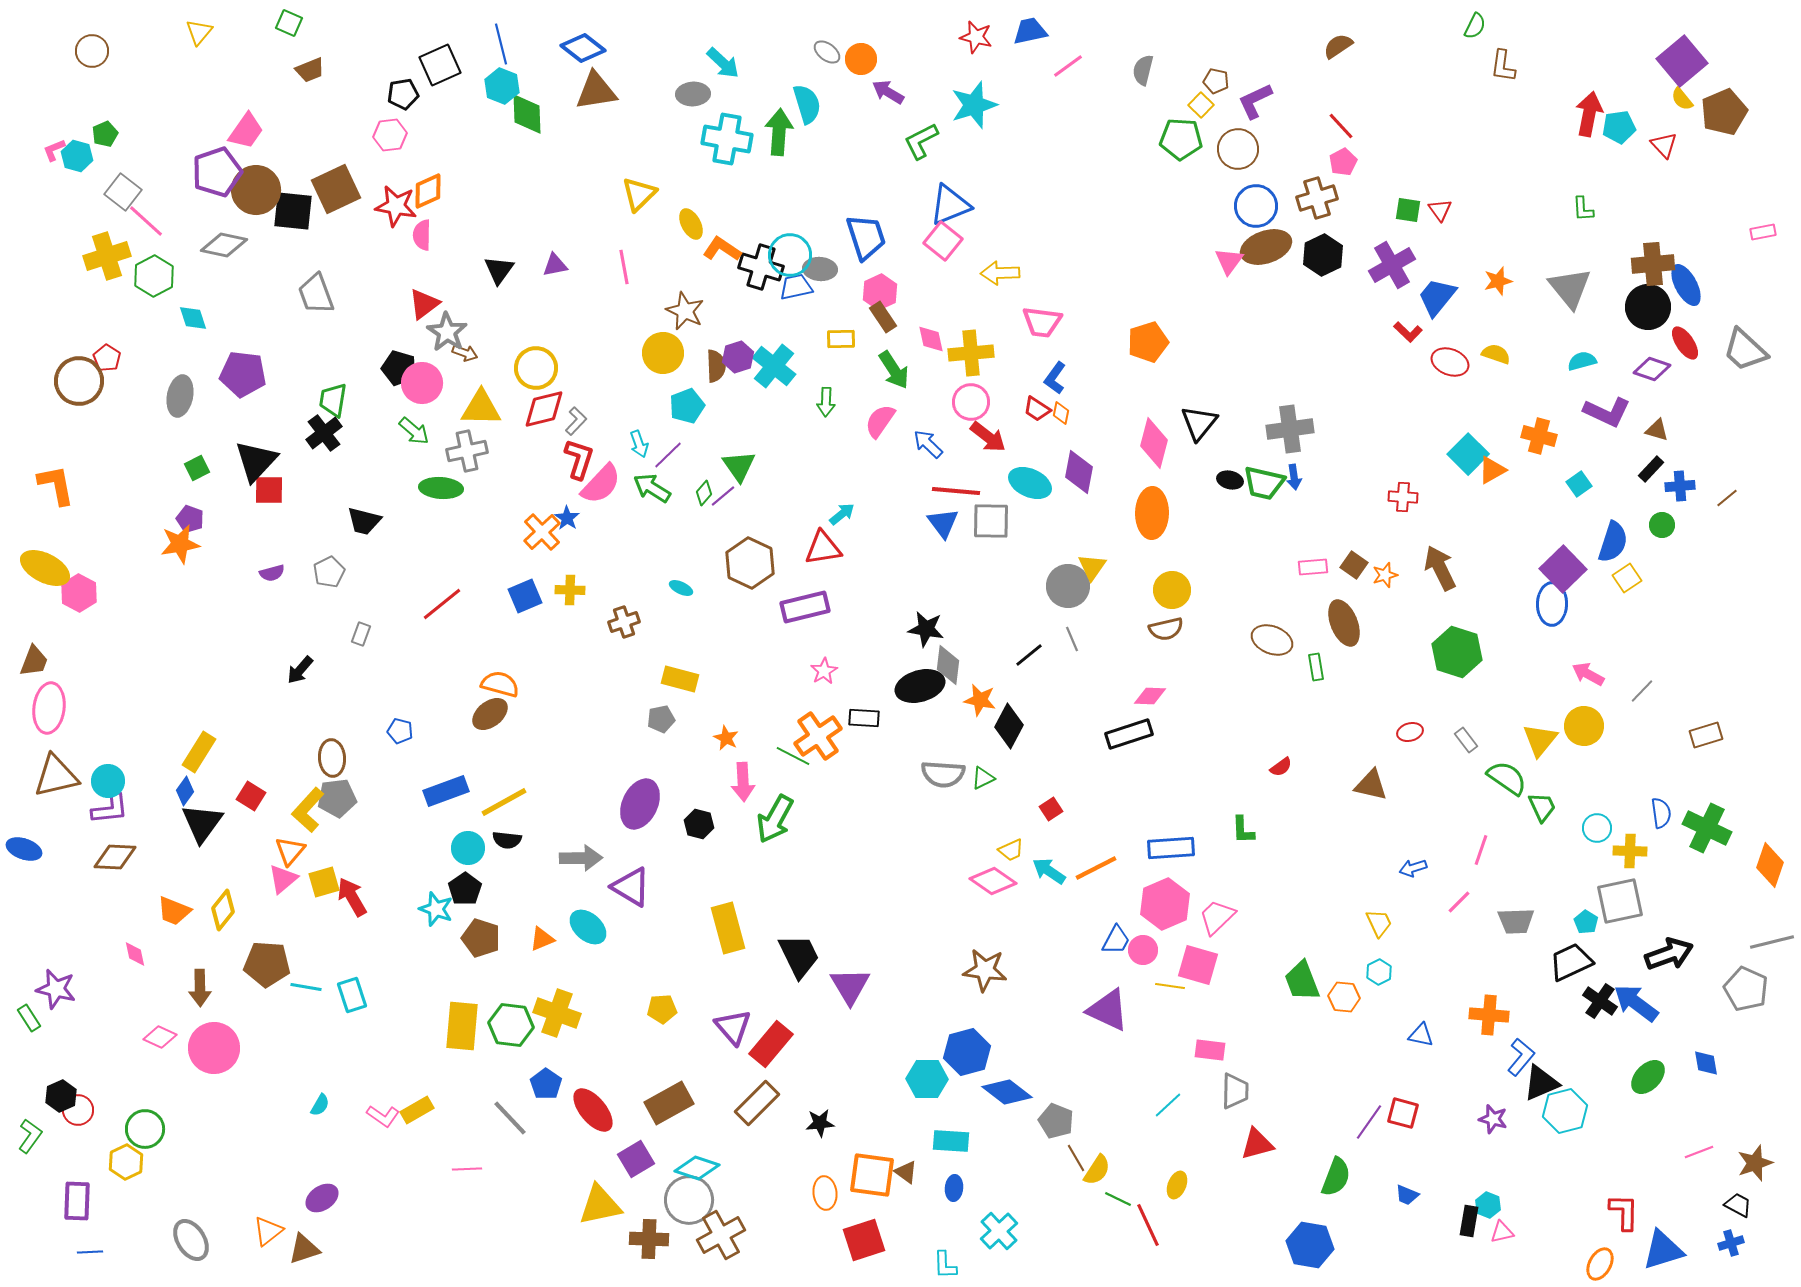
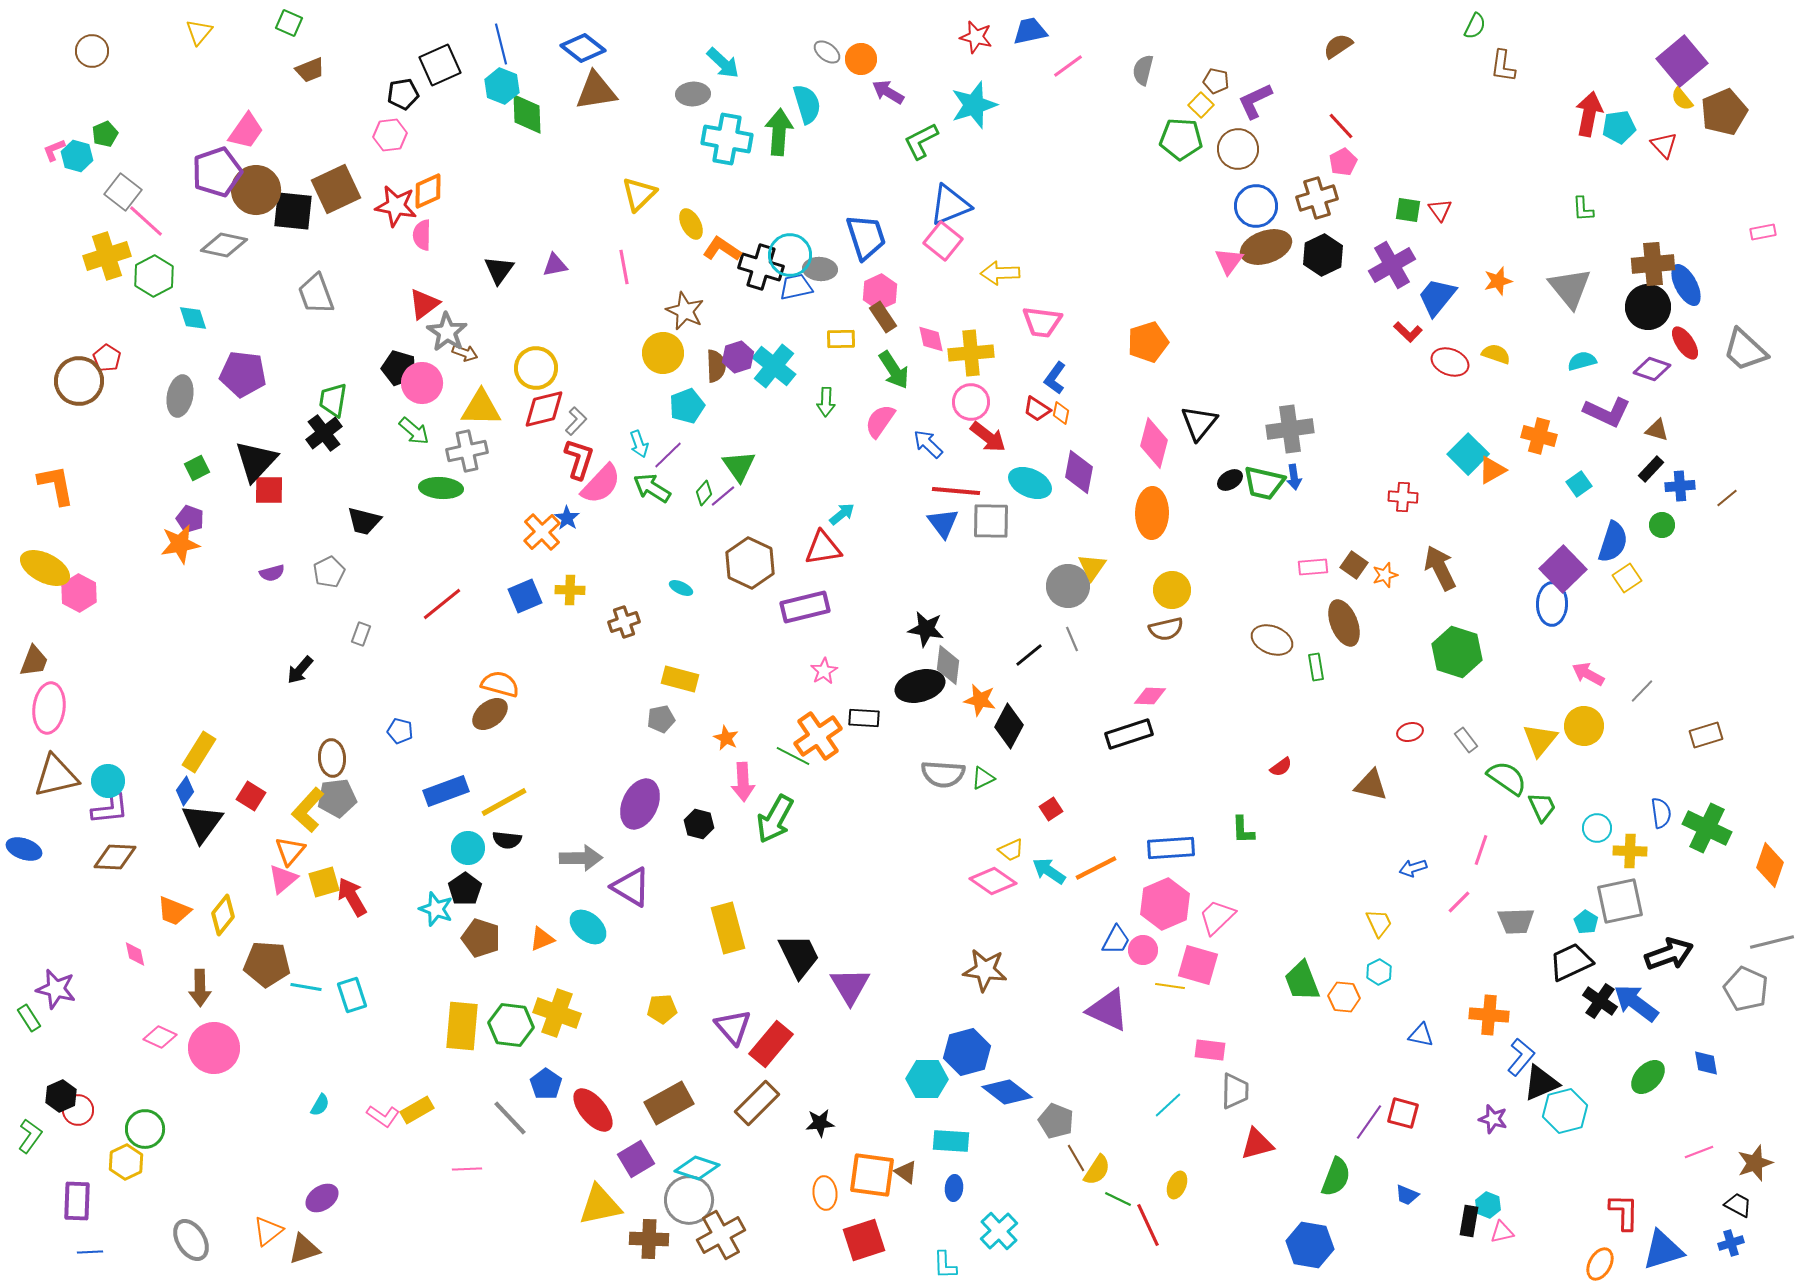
black ellipse at (1230, 480): rotated 45 degrees counterclockwise
yellow diamond at (223, 910): moved 5 px down
